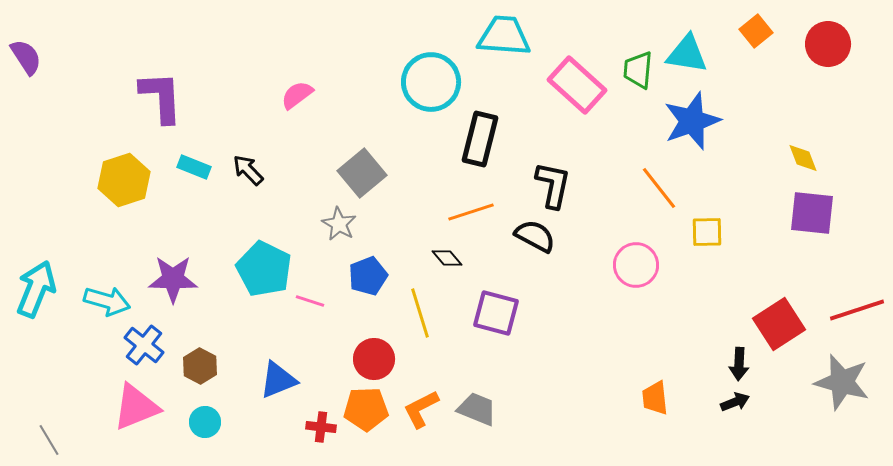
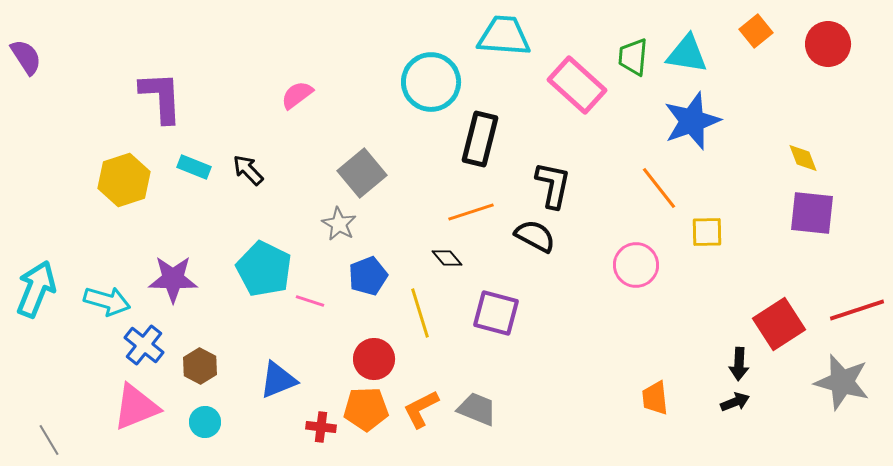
green trapezoid at (638, 70): moved 5 px left, 13 px up
